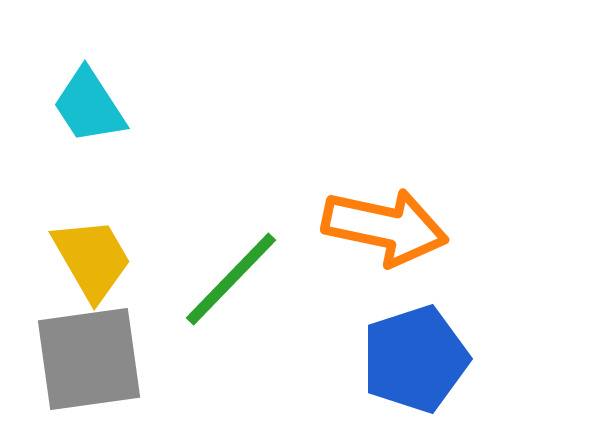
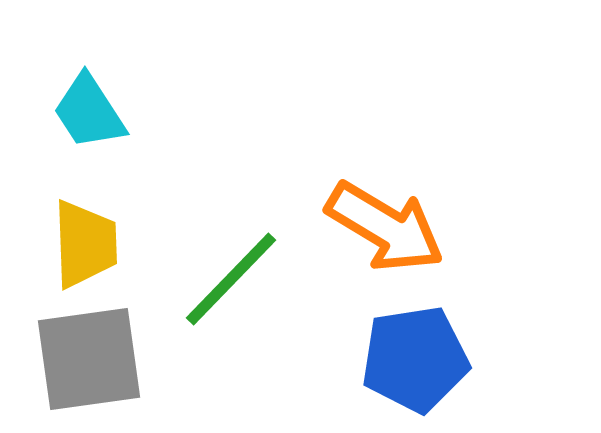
cyan trapezoid: moved 6 px down
orange arrow: rotated 19 degrees clockwise
yellow trapezoid: moved 7 px left, 15 px up; rotated 28 degrees clockwise
blue pentagon: rotated 9 degrees clockwise
